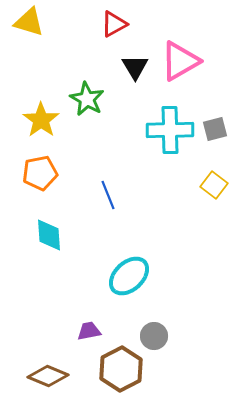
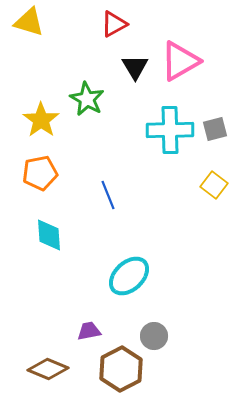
brown diamond: moved 7 px up
